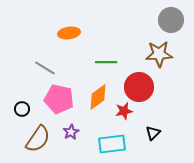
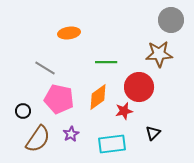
black circle: moved 1 px right, 2 px down
purple star: moved 2 px down
